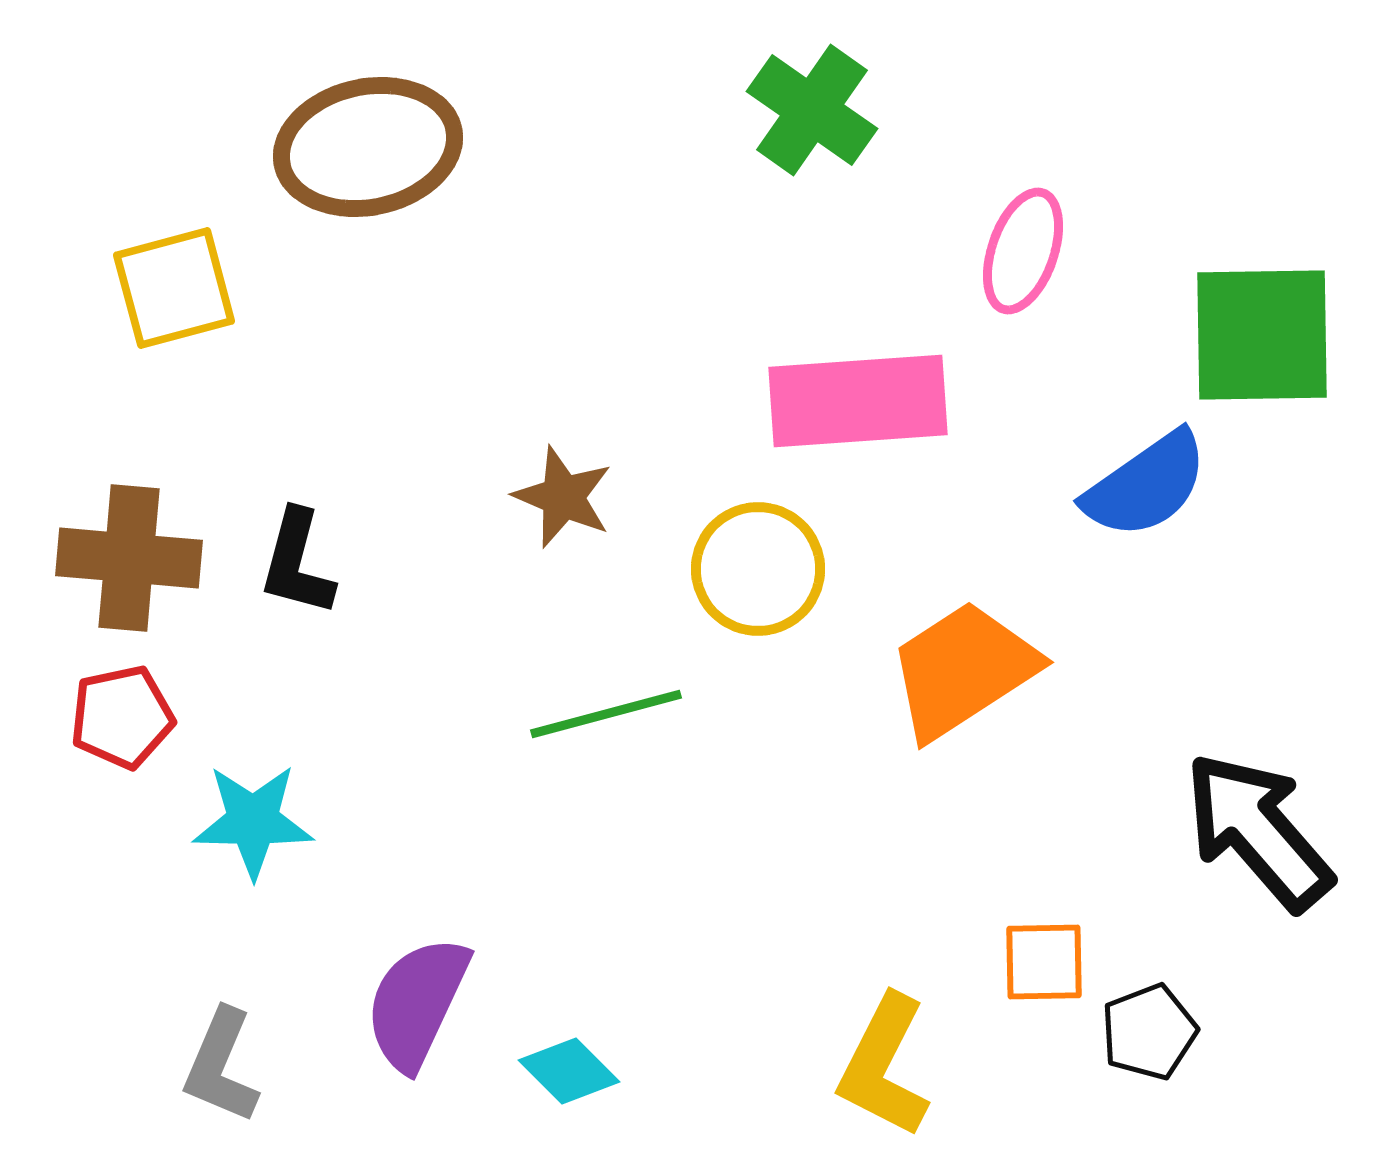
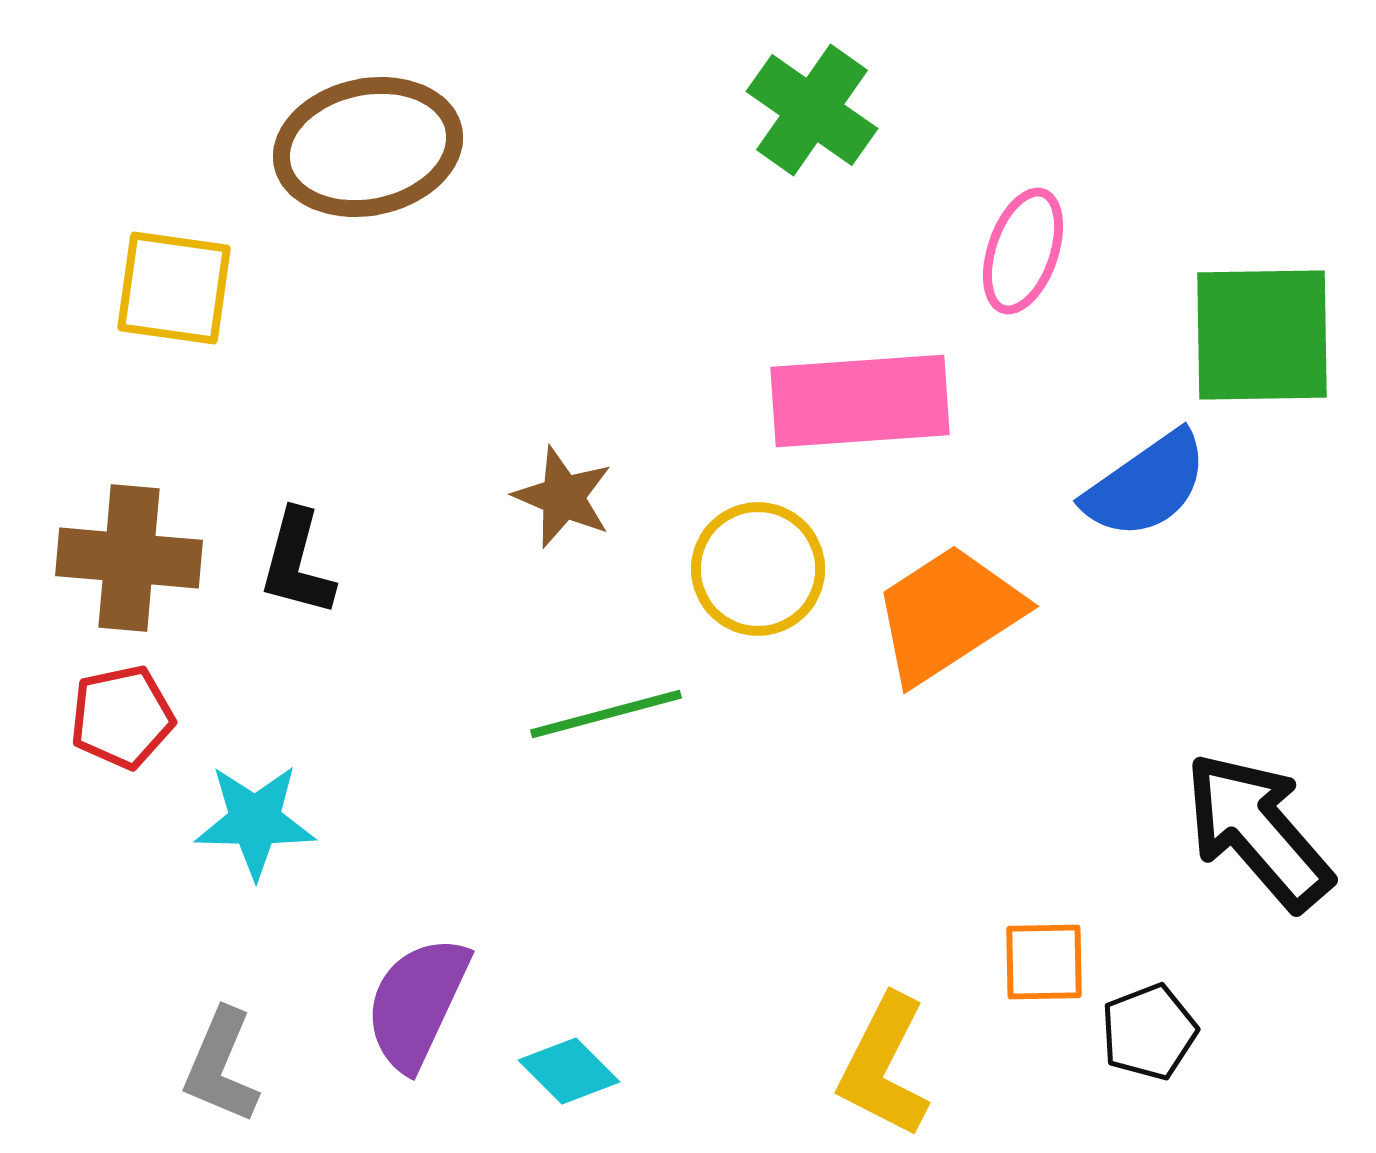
yellow square: rotated 23 degrees clockwise
pink rectangle: moved 2 px right
orange trapezoid: moved 15 px left, 56 px up
cyan star: moved 2 px right
